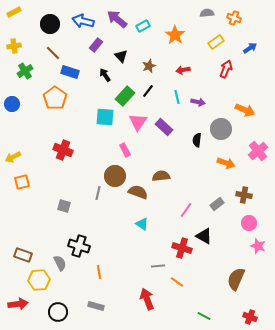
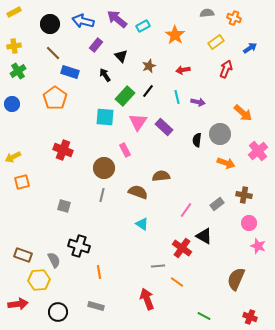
green cross at (25, 71): moved 7 px left
orange arrow at (245, 110): moved 2 px left, 3 px down; rotated 18 degrees clockwise
gray circle at (221, 129): moved 1 px left, 5 px down
brown circle at (115, 176): moved 11 px left, 8 px up
gray line at (98, 193): moved 4 px right, 2 px down
red cross at (182, 248): rotated 18 degrees clockwise
gray semicircle at (60, 263): moved 6 px left, 3 px up
